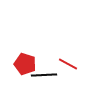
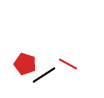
black line: rotated 30 degrees counterclockwise
